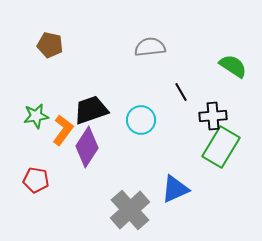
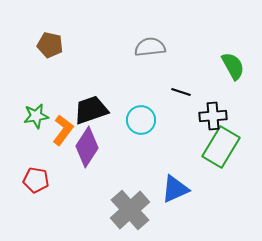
green semicircle: rotated 28 degrees clockwise
black line: rotated 42 degrees counterclockwise
